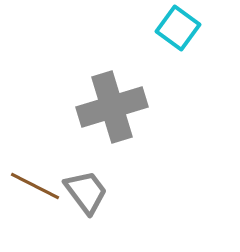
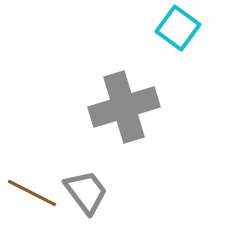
gray cross: moved 12 px right
brown line: moved 3 px left, 7 px down
